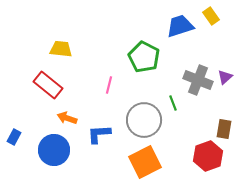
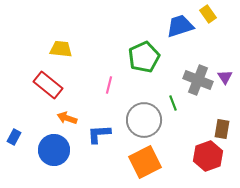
yellow rectangle: moved 3 px left, 2 px up
green pentagon: rotated 20 degrees clockwise
purple triangle: rotated 21 degrees counterclockwise
brown rectangle: moved 2 px left
